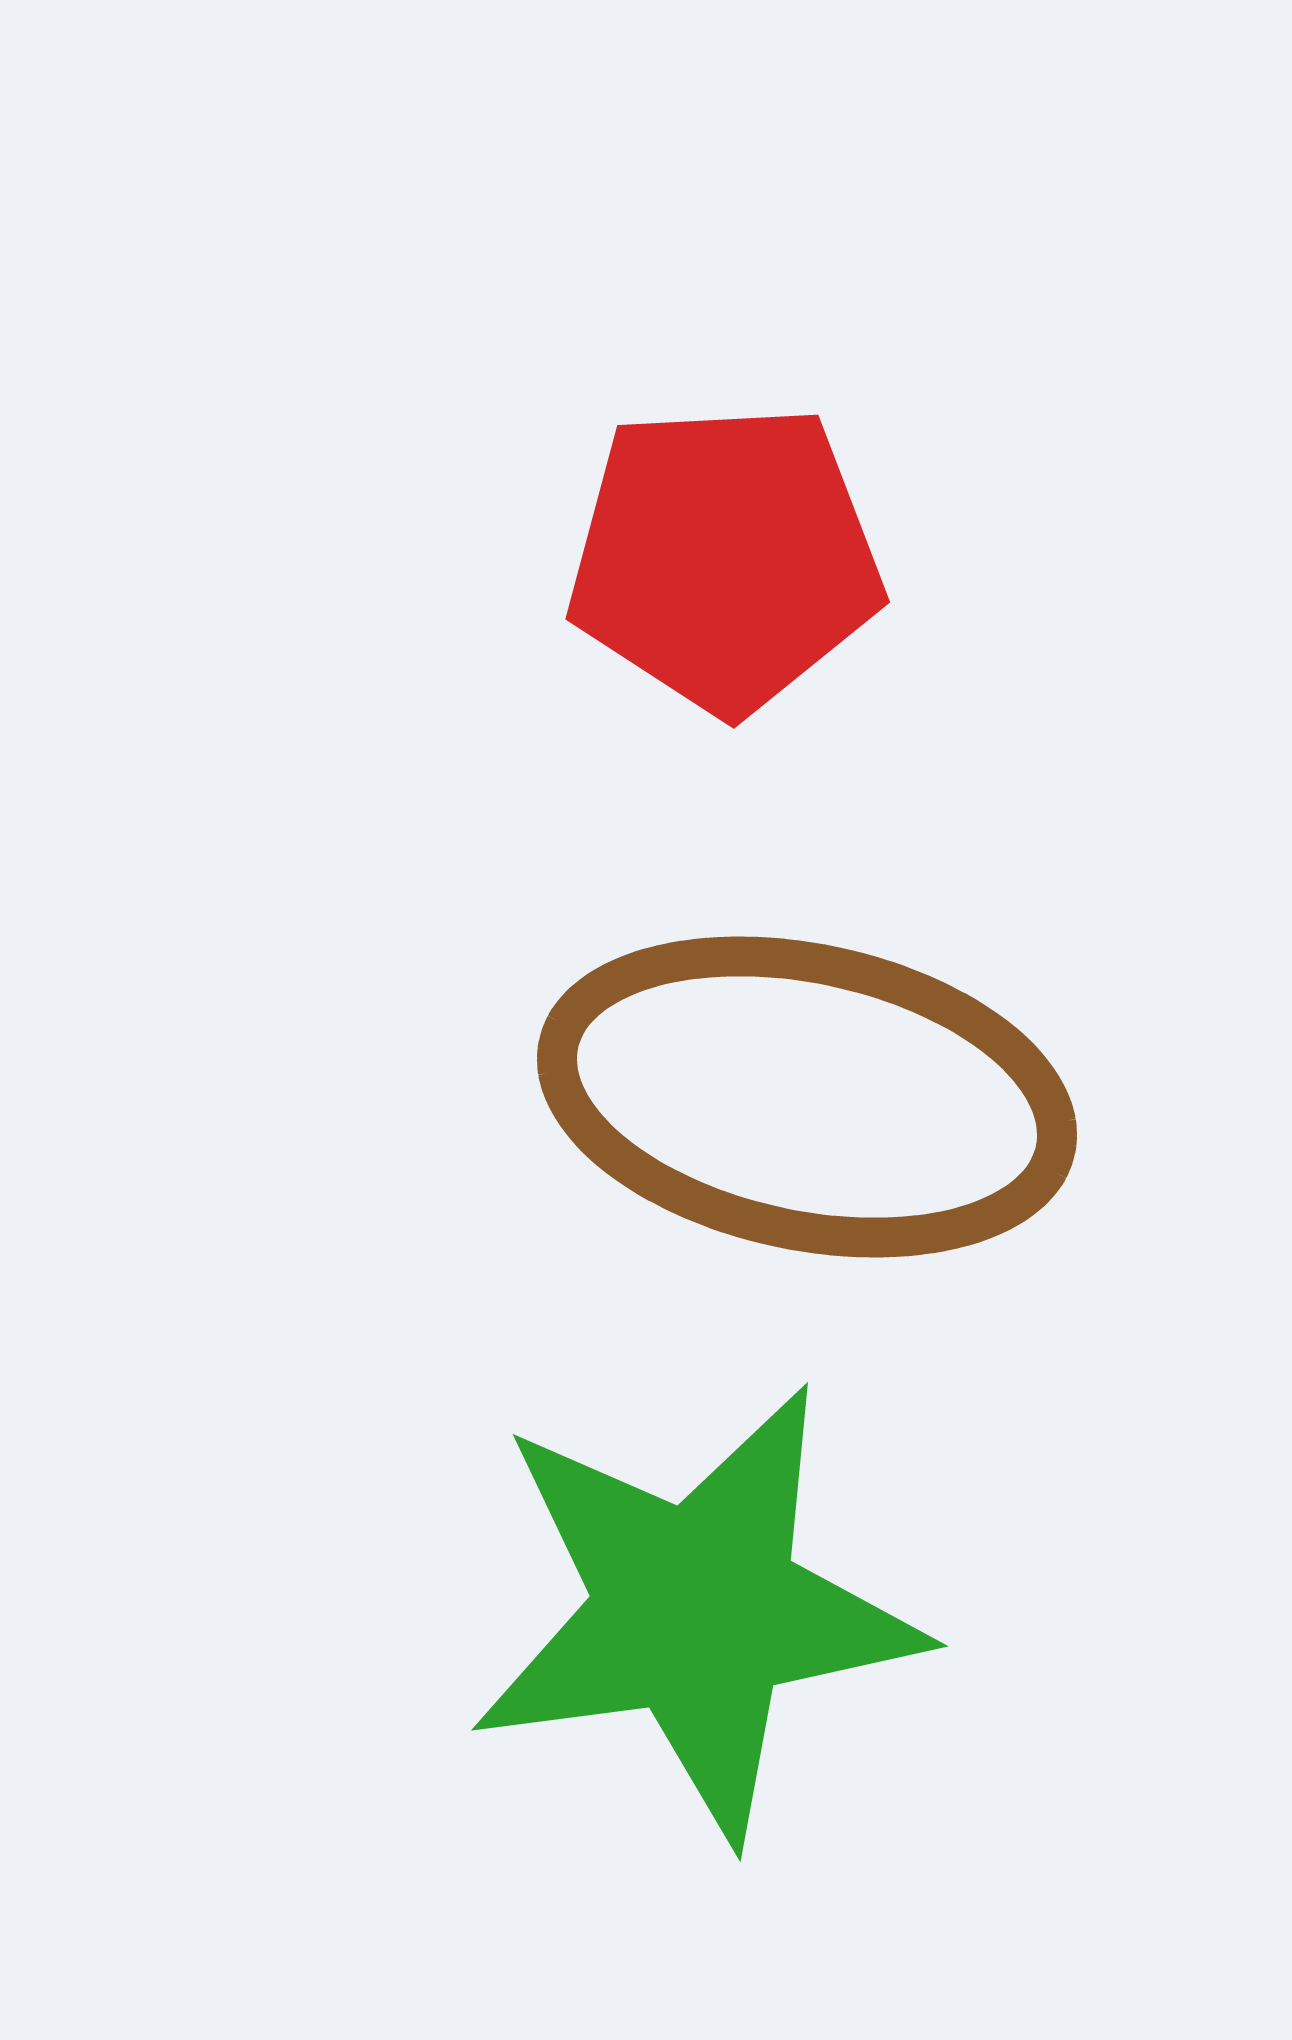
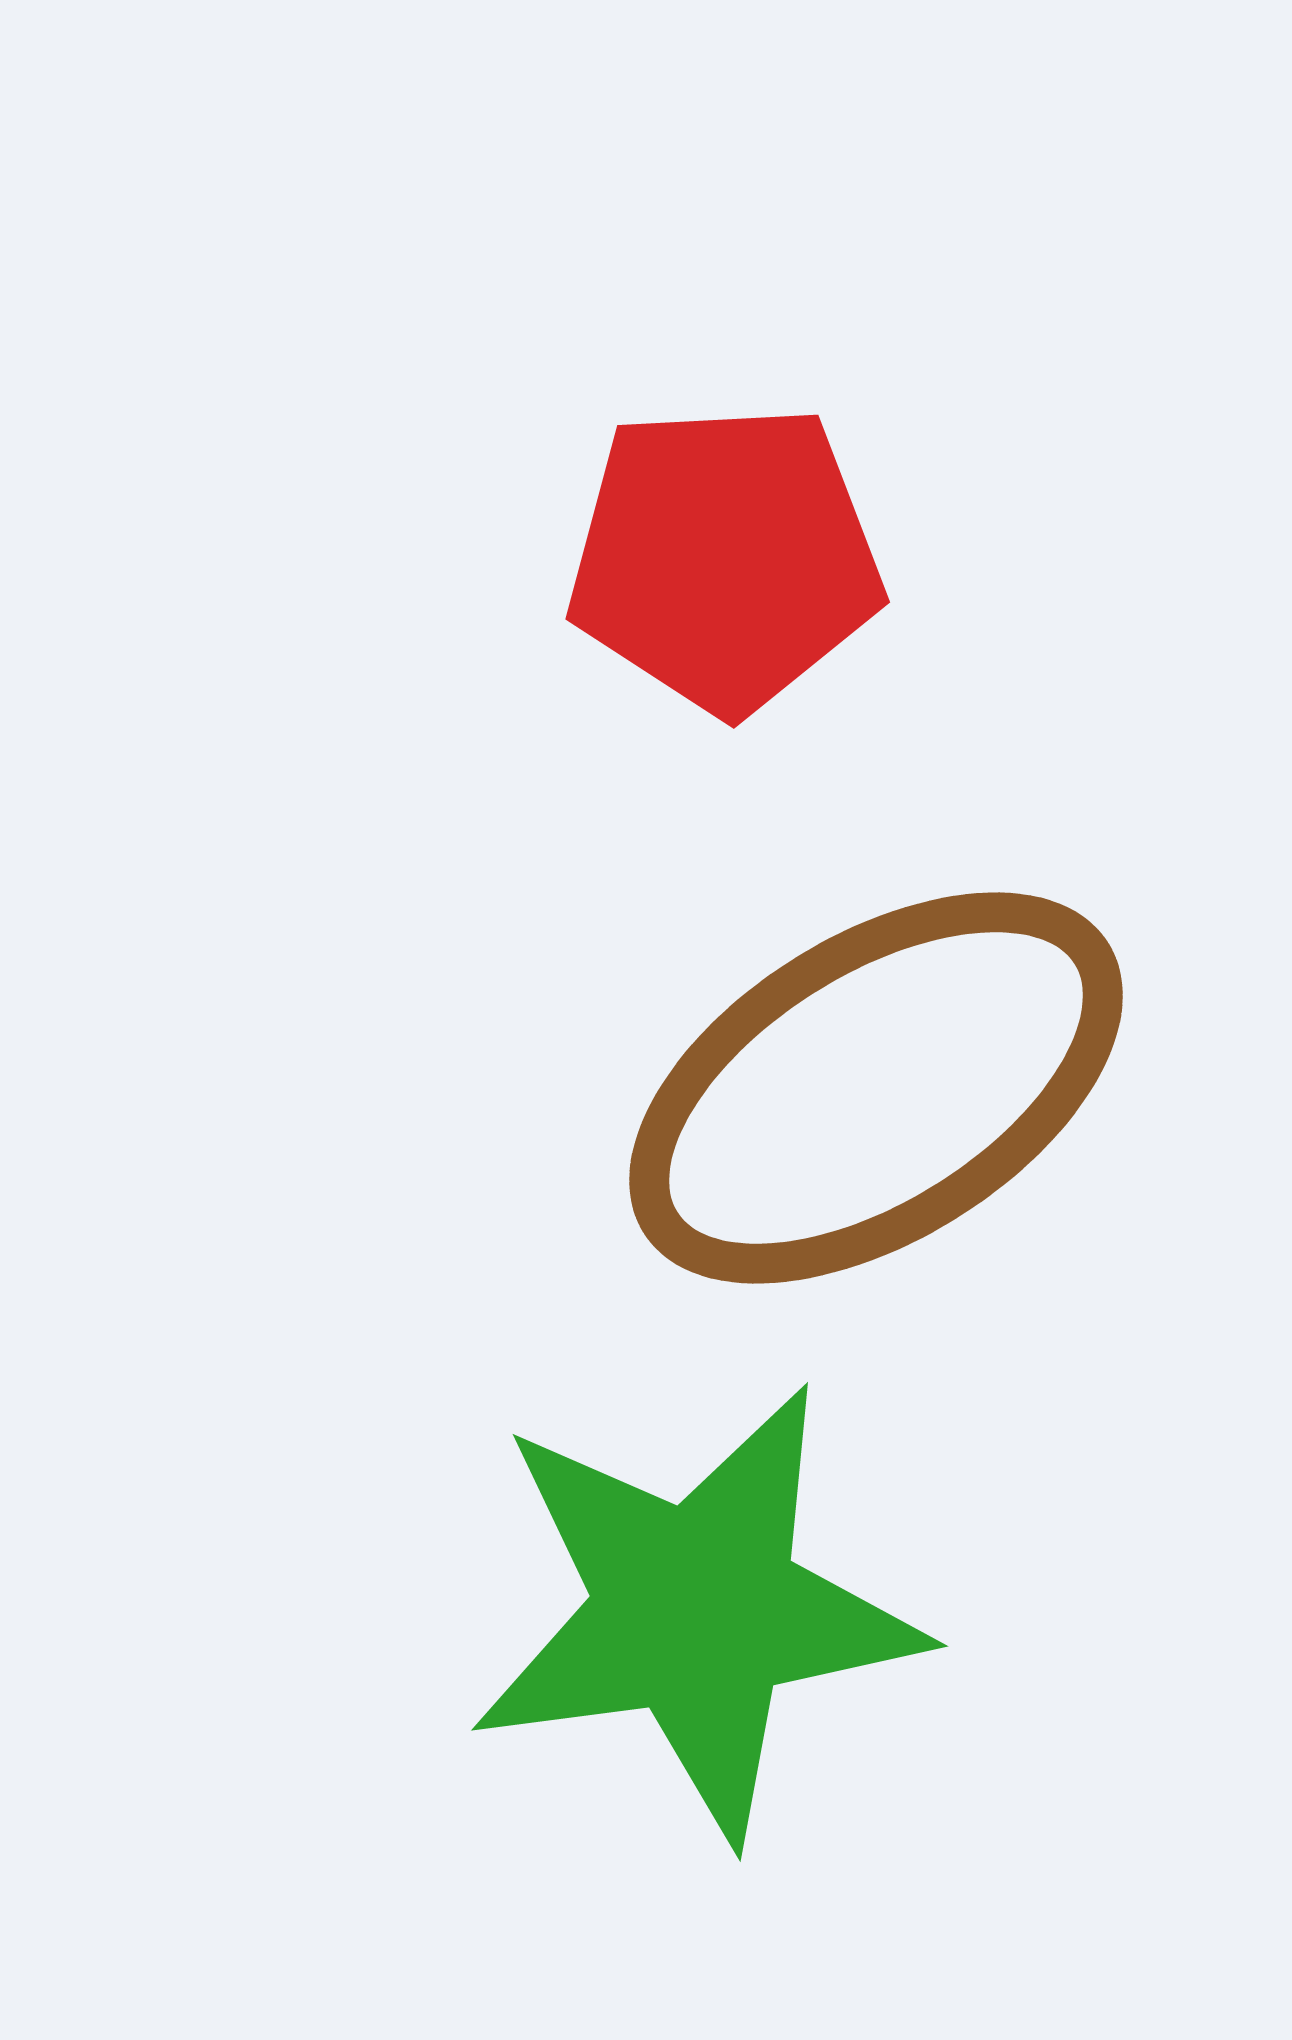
brown ellipse: moved 69 px right, 9 px up; rotated 44 degrees counterclockwise
